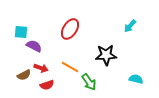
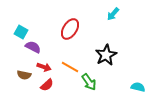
cyan arrow: moved 17 px left, 12 px up
cyan square: rotated 24 degrees clockwise
purple semicircle: moved 1 px left, 1 px down
black star: rotated 25 degrees counterclockwise
red arrow: moved 3 px right, 1 px up
brown semicircle: rotated 40 degrees clockwise
cyan semicircle: moved 2 px right, 8 px down
red semicircle: rotated 24 degrees counterclockwise
